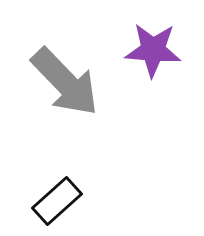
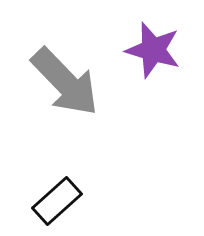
purple star: rotated 12 degrees clockwise
